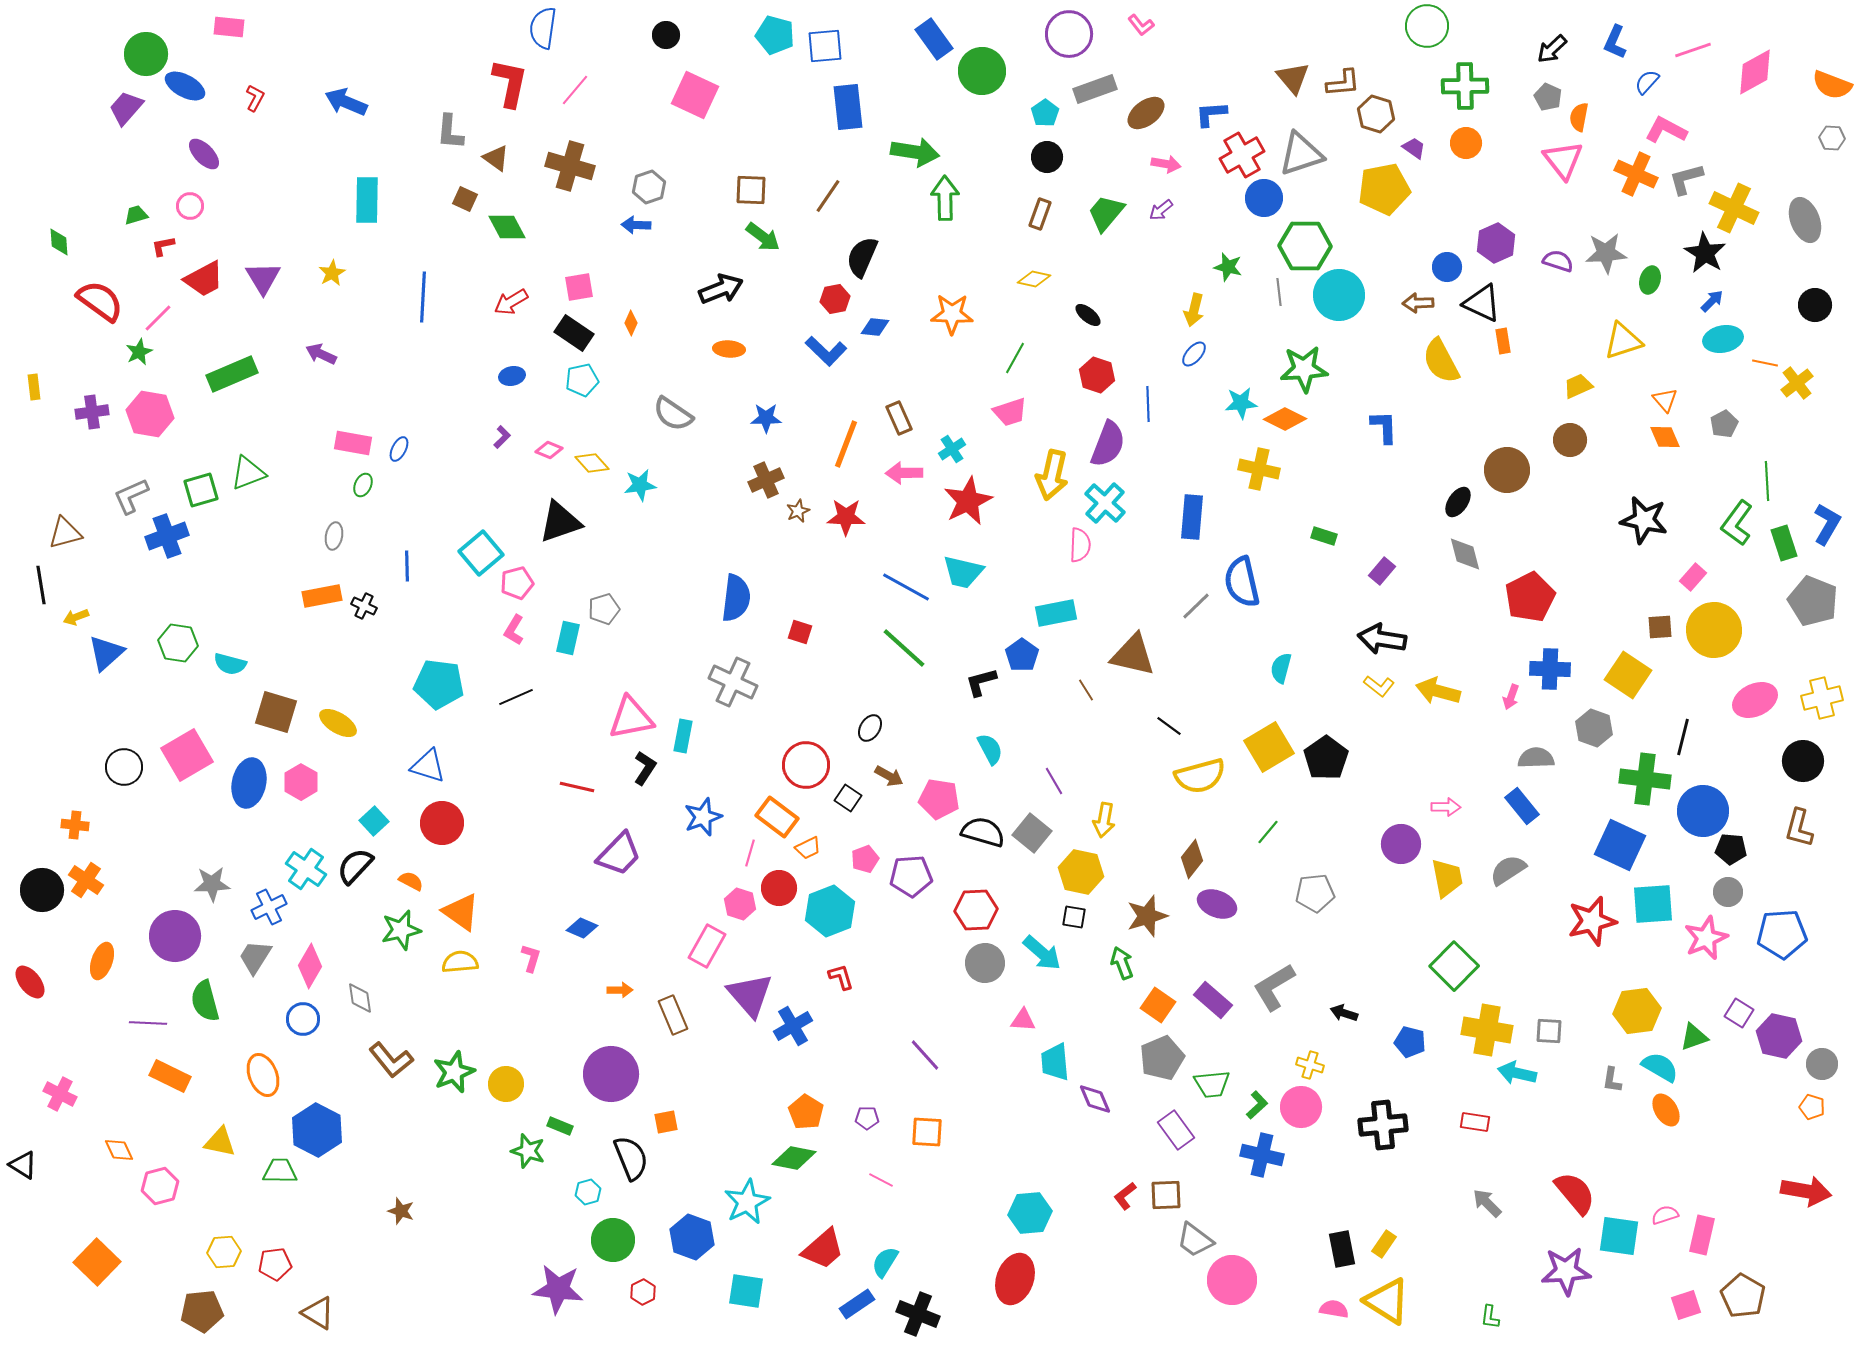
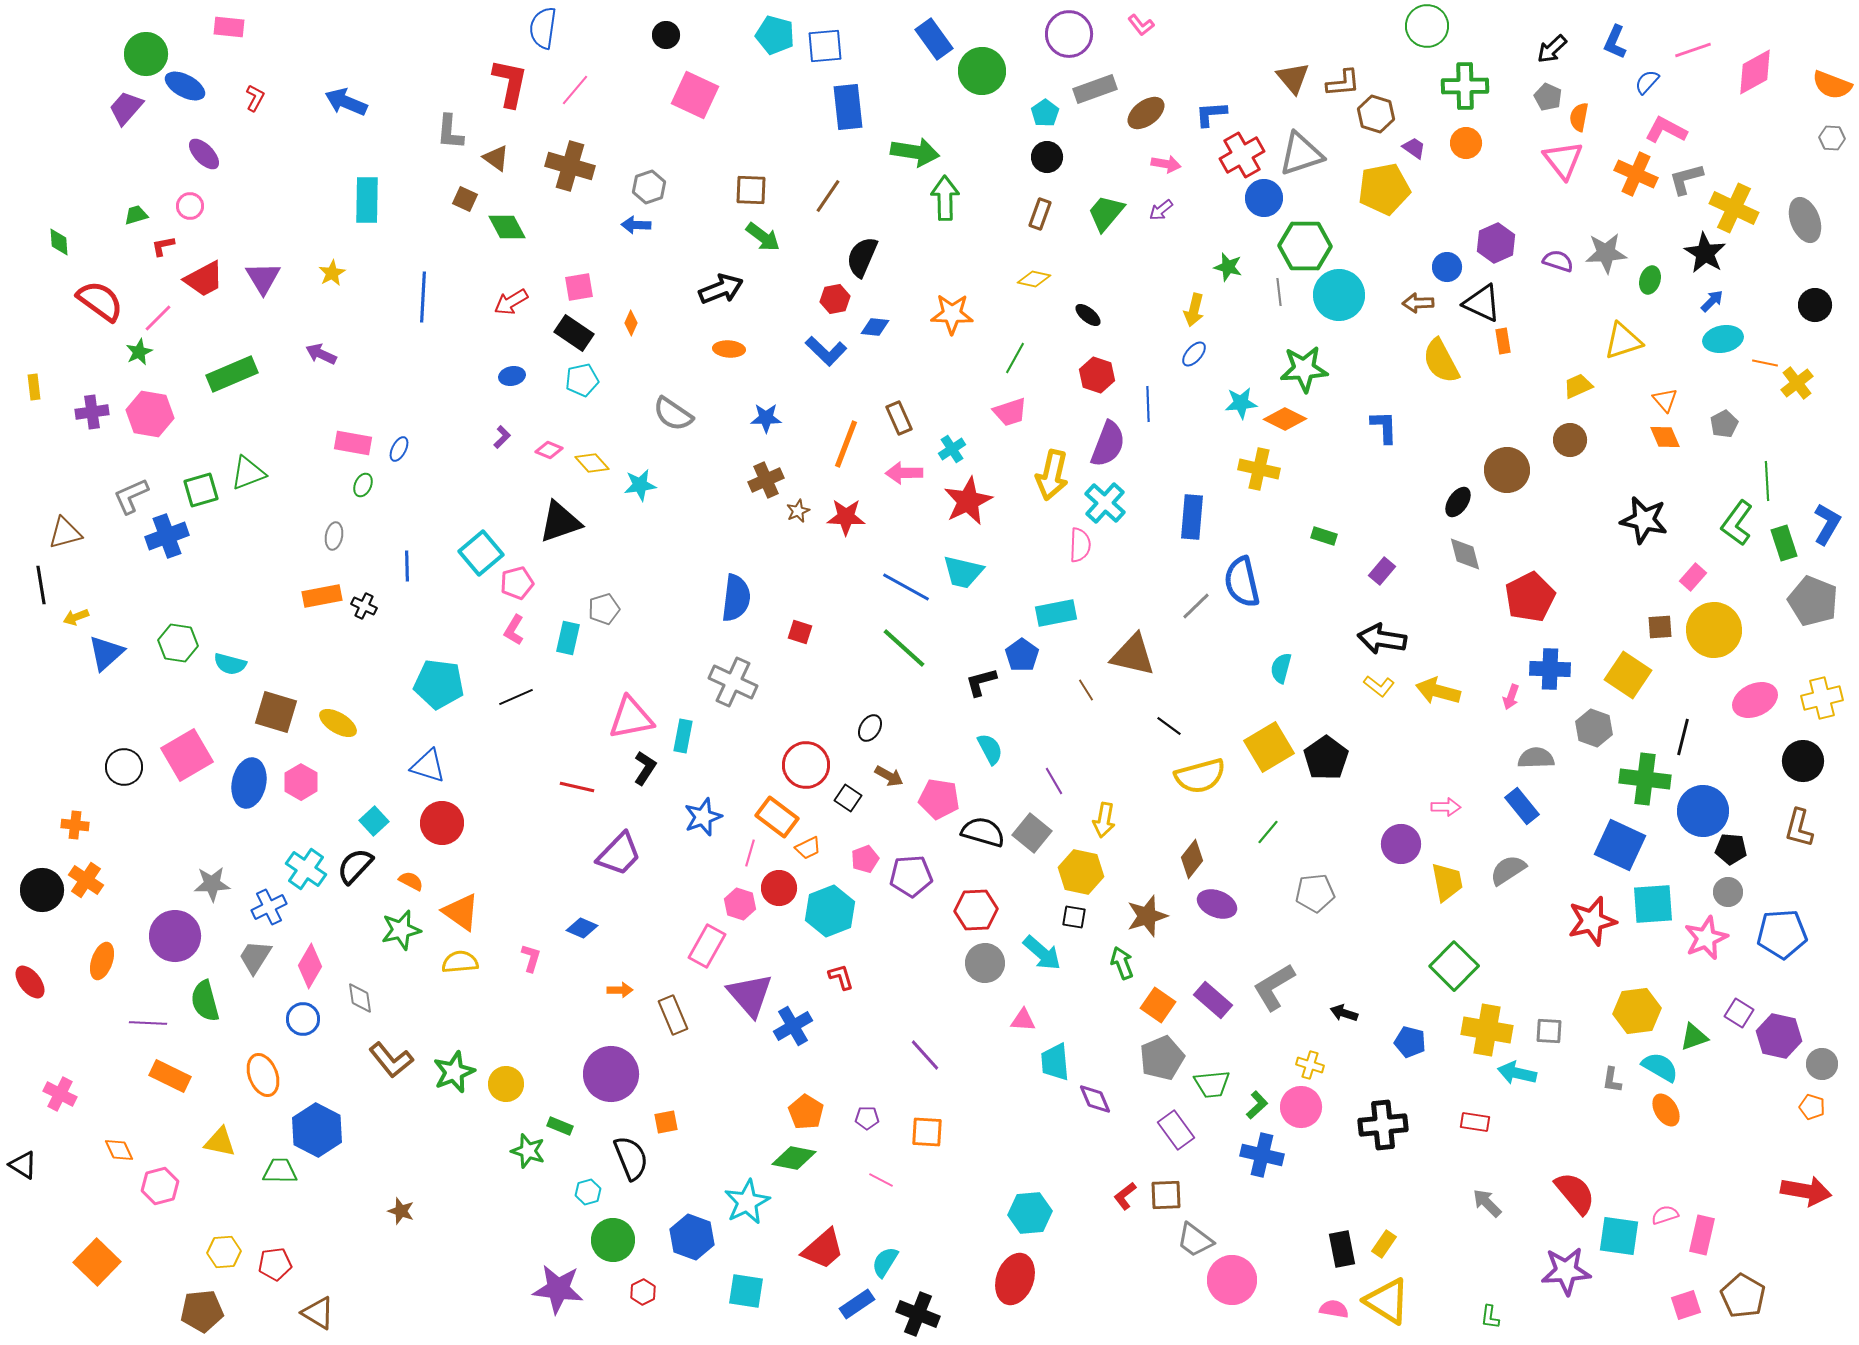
yellow trapezoid at (1447, 878): moved 4 px down
